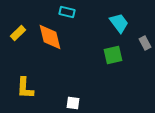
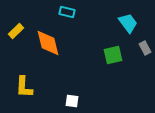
cyan trapezoid: moved 9 px right
yellow rectangle: moved 2 px left, 2 px up
orange diamond: moved 2 px left, 6 px down
gray rectangle: moved 5 px down
yellow L-shape: moved 1 px left, 1 px up
white square: moved 1 px left, 2 px up
